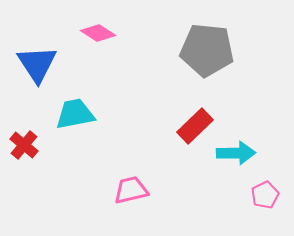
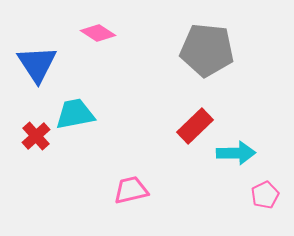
red cross: moved 12 px right, 9 px up; rotated 8 degrees clockwise
